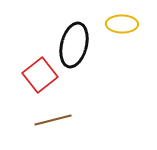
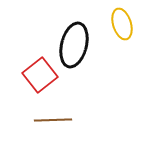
yellow ellipse: rotated 72 degrees clockwise
brown line: rotated 12 degrees clockwise
